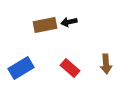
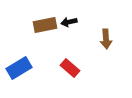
brown arrow: moved 25 px up
blue rectangle: moved 2 px left
